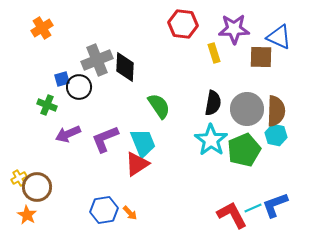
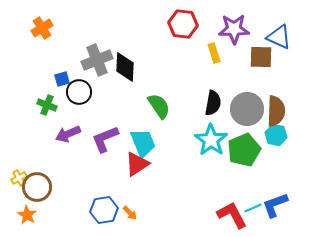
black circle: moved 5 px down
